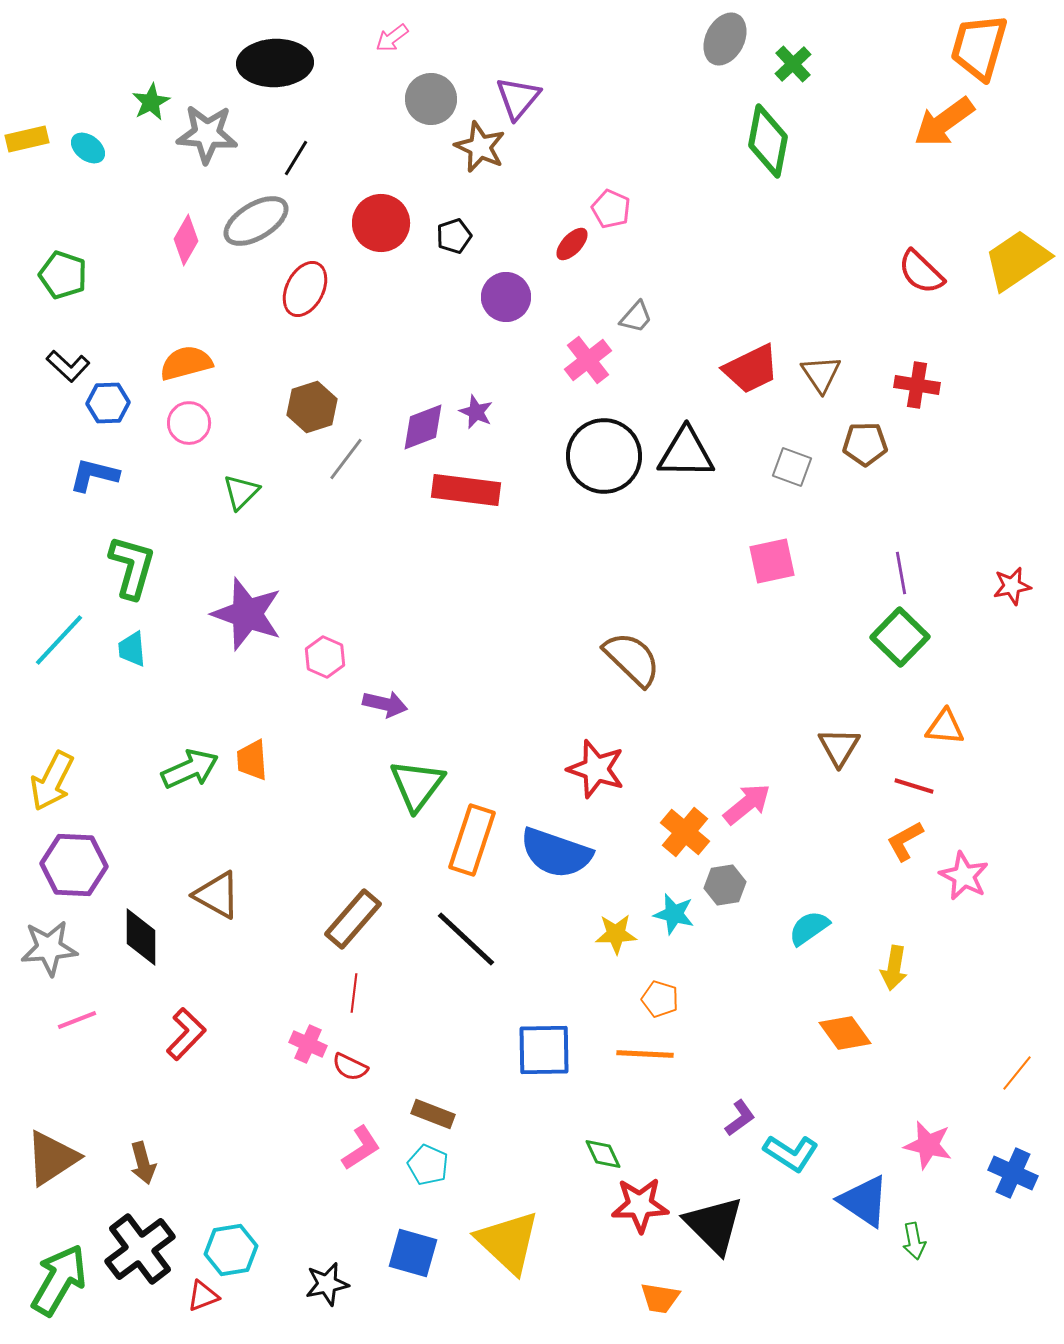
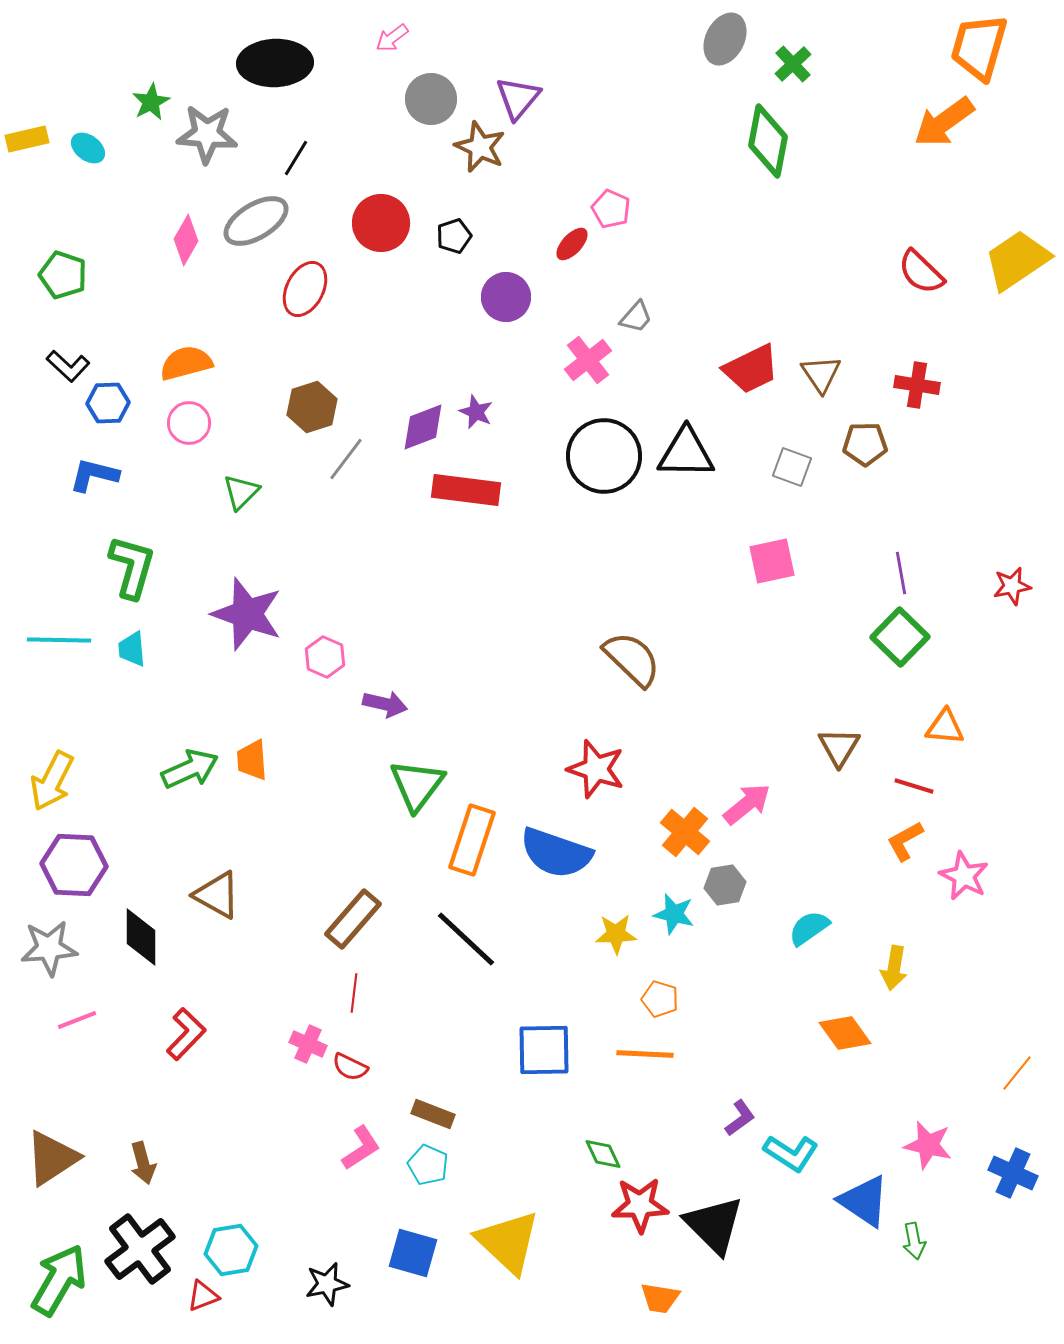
cyan line at (59, 640): rotated 48 degrees clockwise
